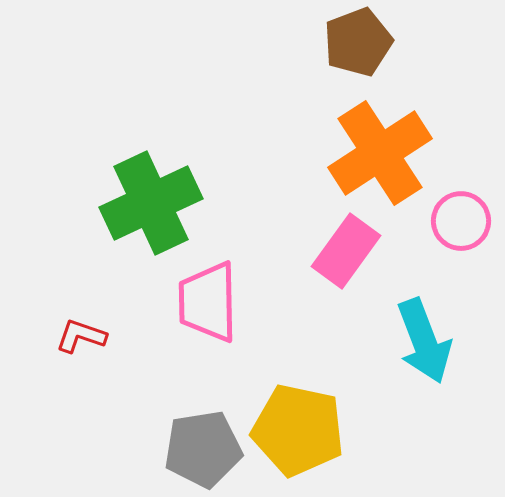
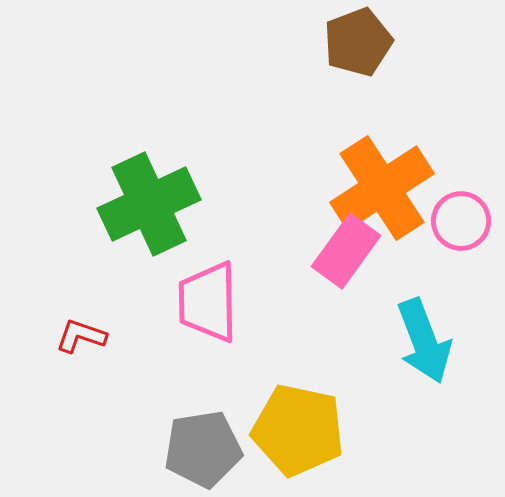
orange cross: moved 2 px right, 35 px down
green cross: moved 2 px left, 1 px down
